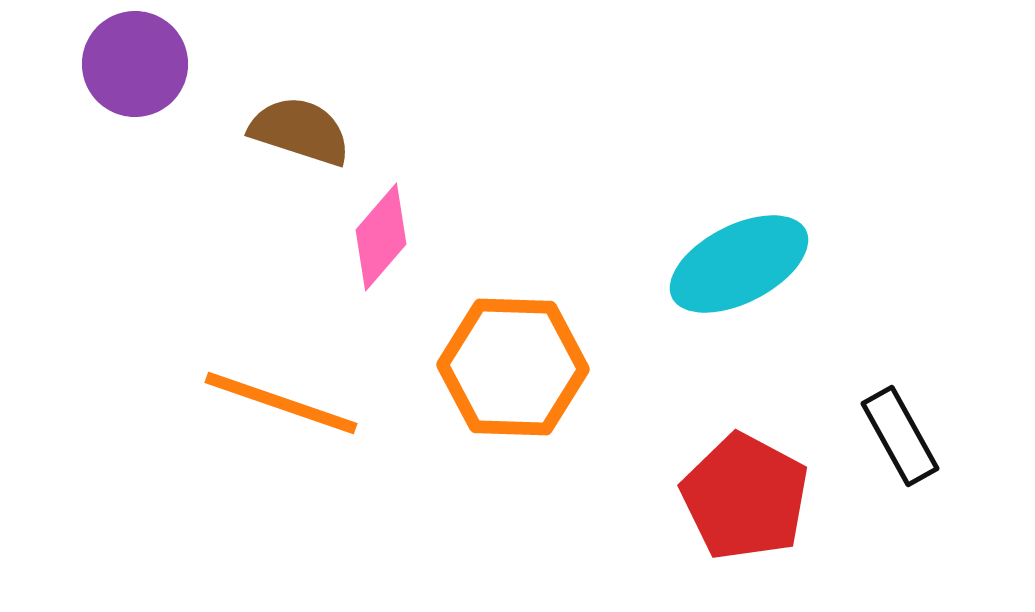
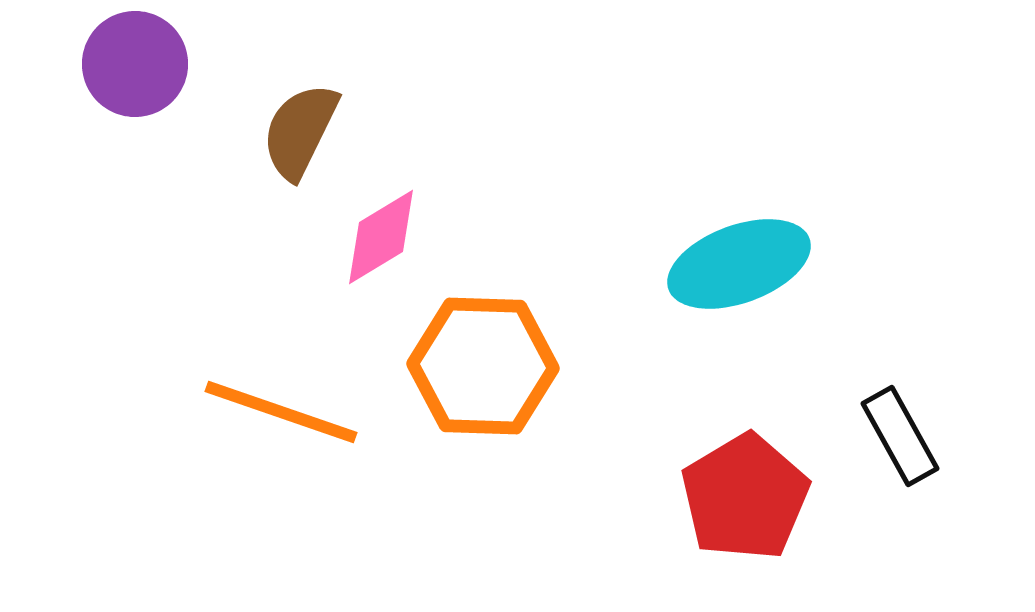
brown semicircle: rotated 82 degrees counterclockwise
pink diamond: rotated 18 degrees clockwise
cyan ellipse: rotated 7 degrees clockwise
orange hexagon: moved 30 px left, 1 px up
orange line: moved 9 px down
red pentagon: rotated 13 degrees clockwise
